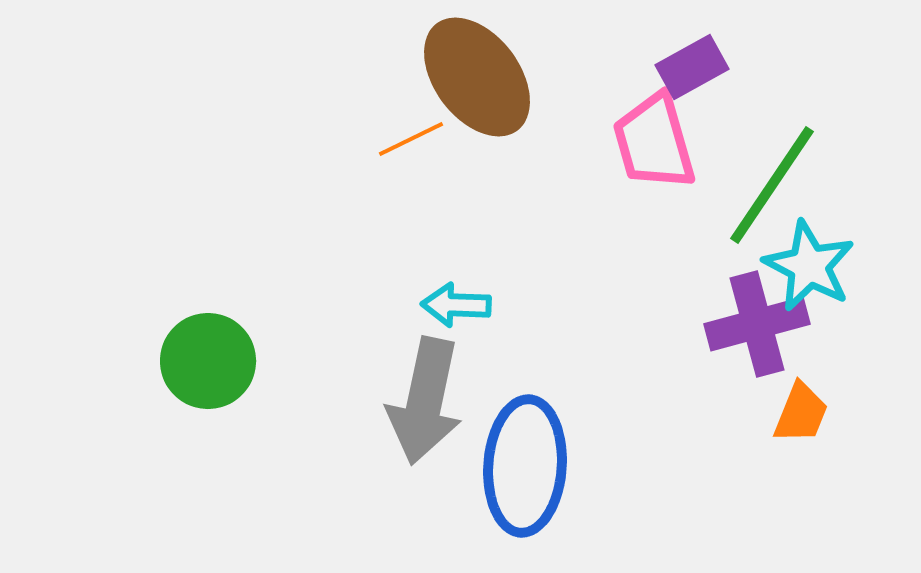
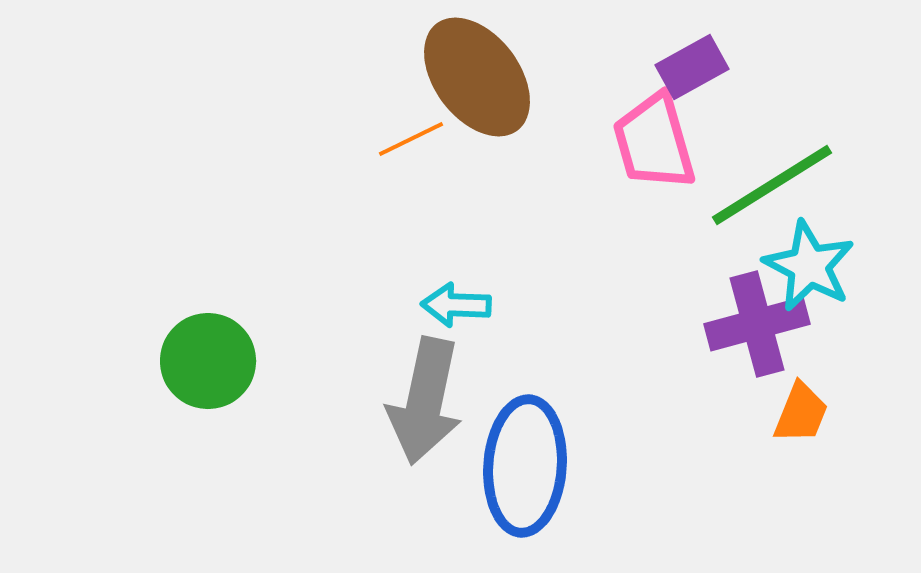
green line: rotated 24 degrees clockwise
